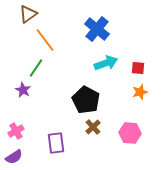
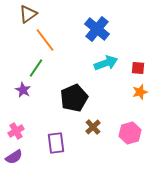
black pentagon: moved 12 px left, 2 px up; rotated 20 degrees clockwise
pink hexagon: rotated 20 degrees counterclockwise
